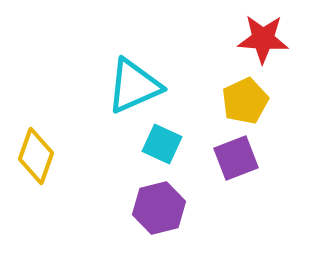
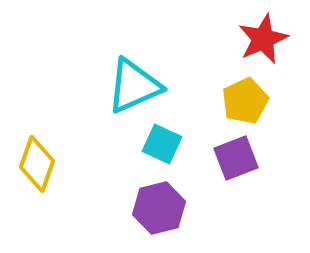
red star: rotated 27 degrees counterclockwise
yellow diamond: moved 1 px right, 8 px down
